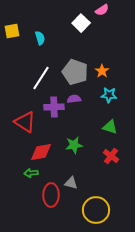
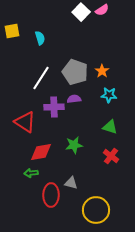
white square: moved 11 px up
